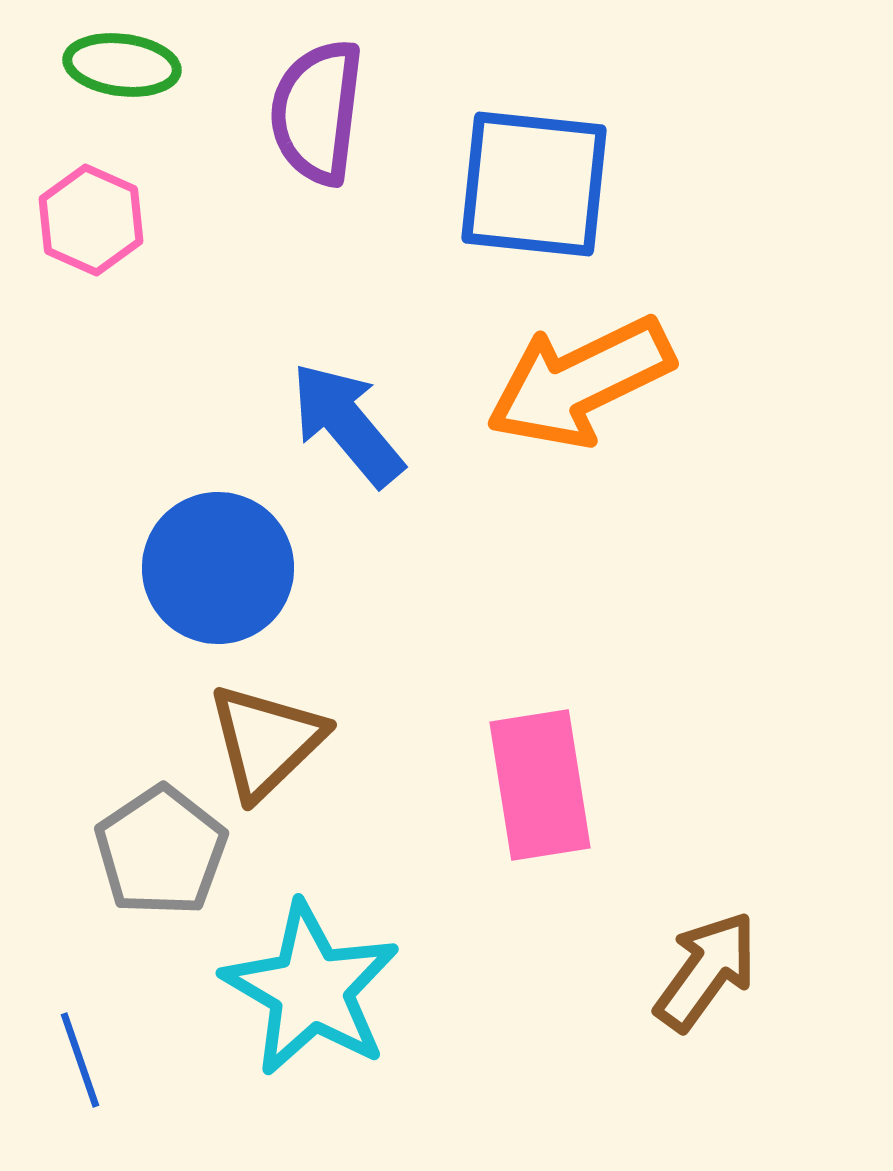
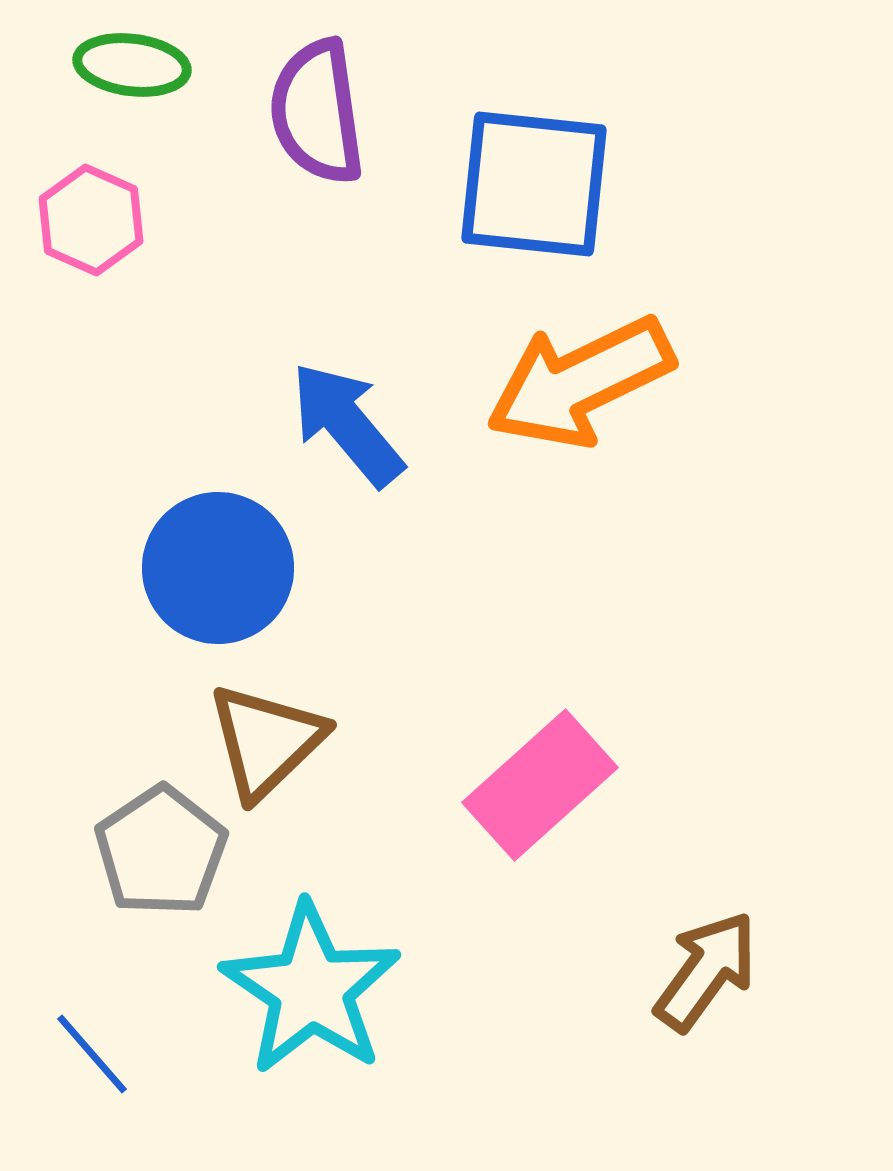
green ellipse: moved 10 px right
purple semicircle: rotated 15 degrees counterclockwise
pink rectangle: rotated 57 degrees clockwise
cyan star: rotated 4 degrees clockwise
blue line: moved 12 px right, 6 px up; rotated 22 degrees counterclockwise
